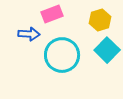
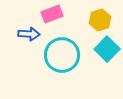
cyan square: moved 1 px up
